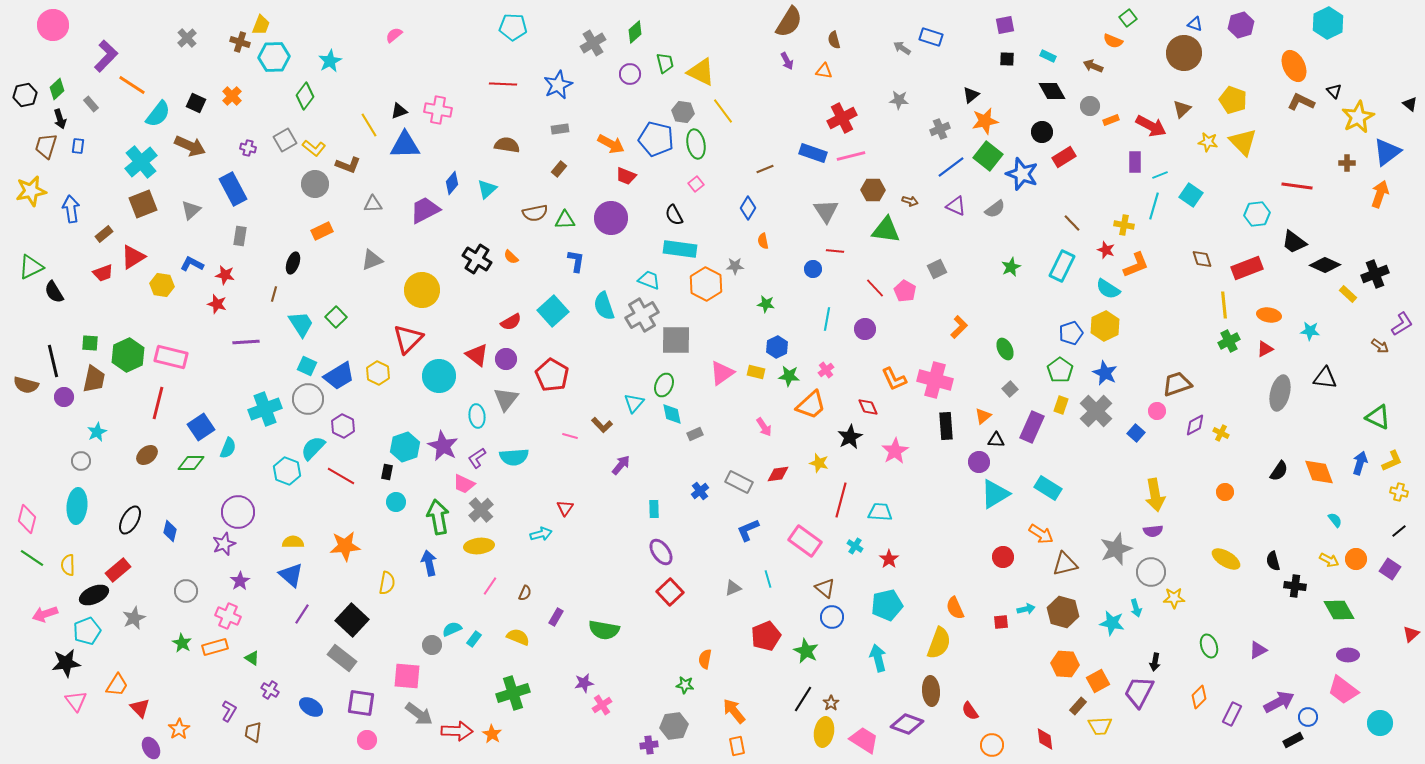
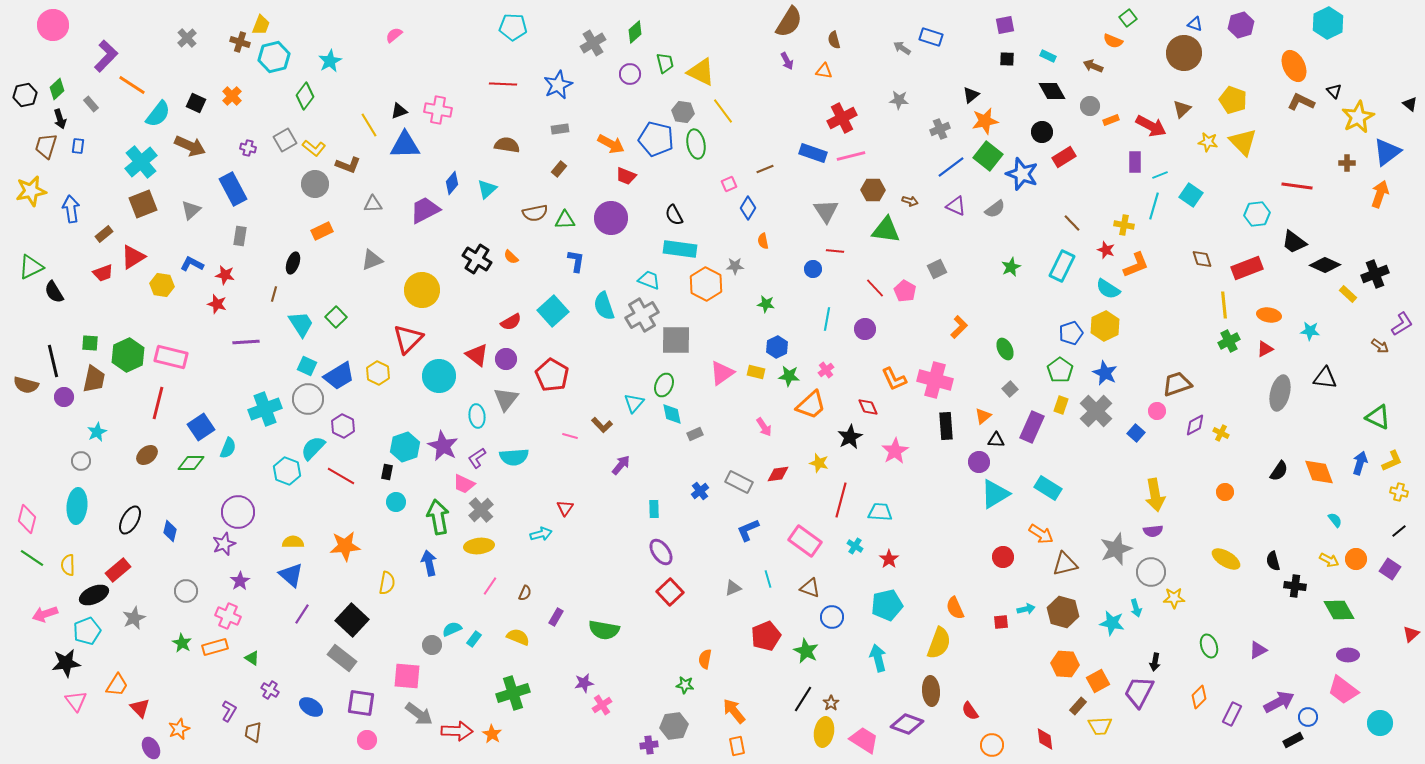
cyan hexagon at (274, 57): rotated 12 degrees counterclockwise
pink square at (696, 184): moved 33 px right; rotated 14 degrees clockwise
brown triangle at (825, 588): moved 15 px left; rotated 20 degrees counterclockwise
orange star at (179, 729): rotated 10 degrees clockwise
